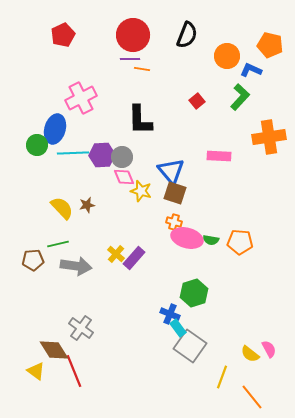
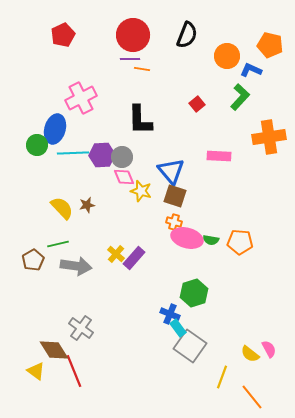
red square at (197, 101): moved 3 px down
brown square at (175, 193): moved 3 px down
brown pentagon at (33, 260): rotated 25 degrees counterclockwise
